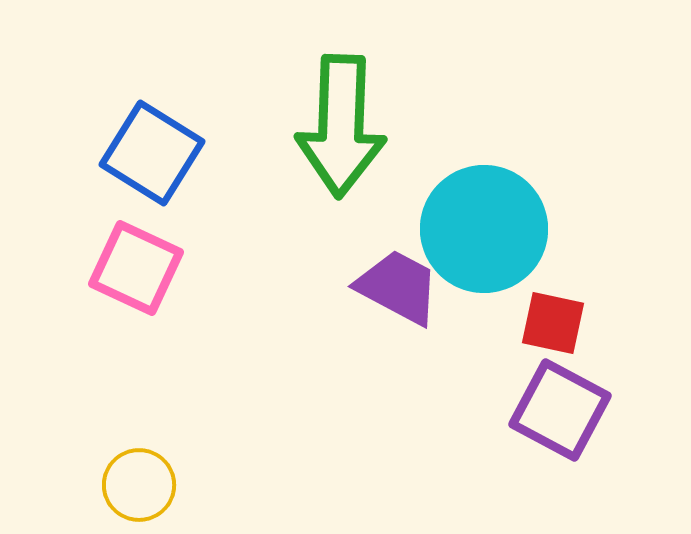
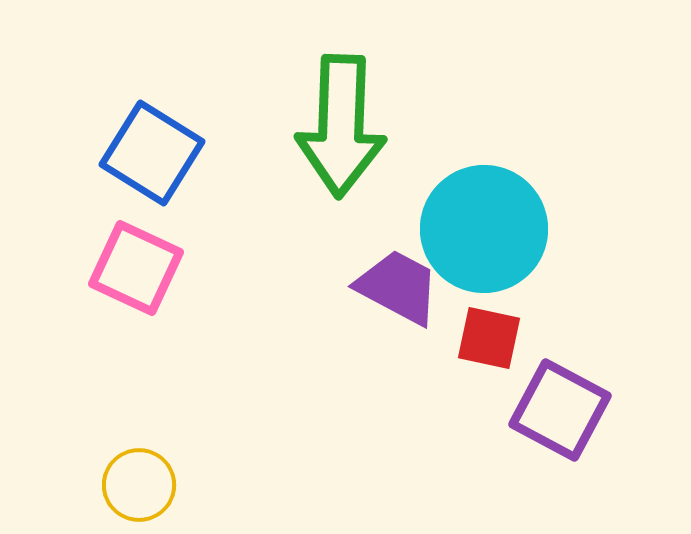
red square: moved 64 px left, 15 px down
